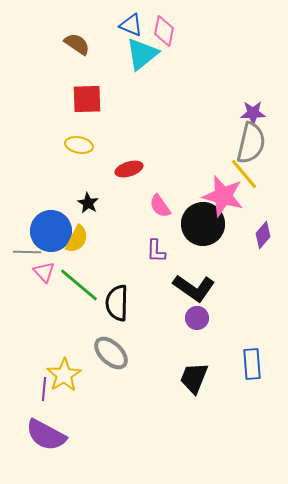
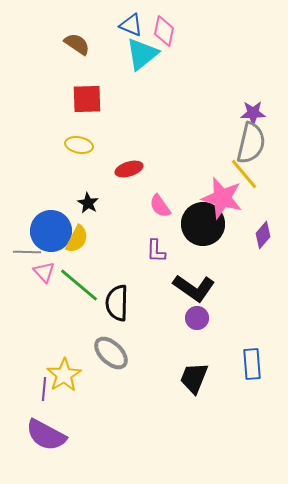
pink star: moved 1 px left, 2 px down
